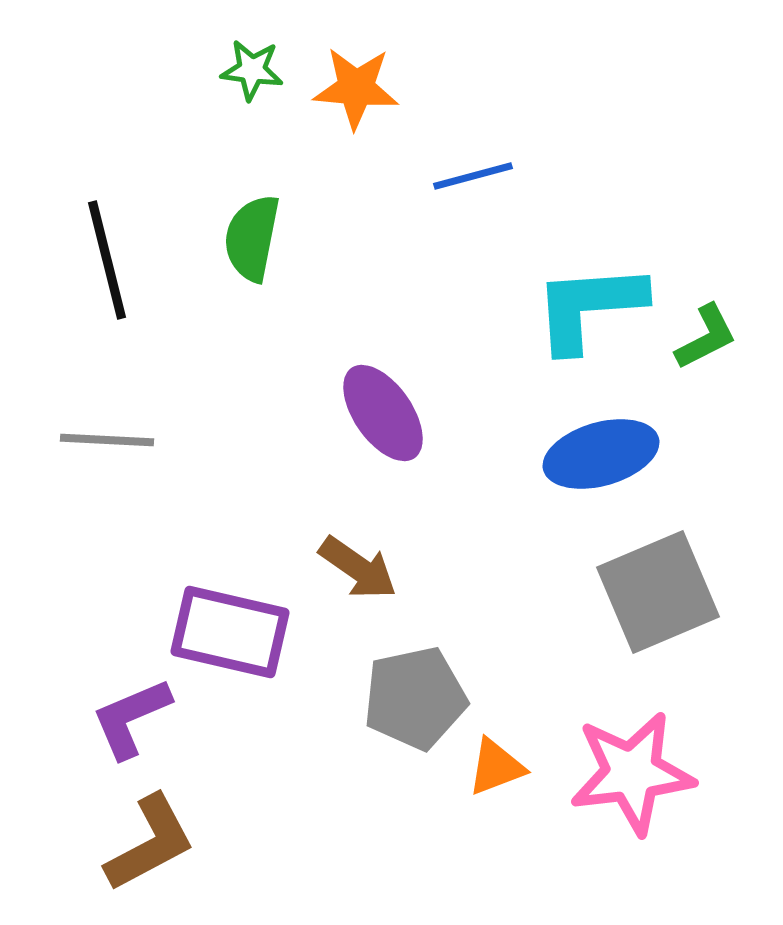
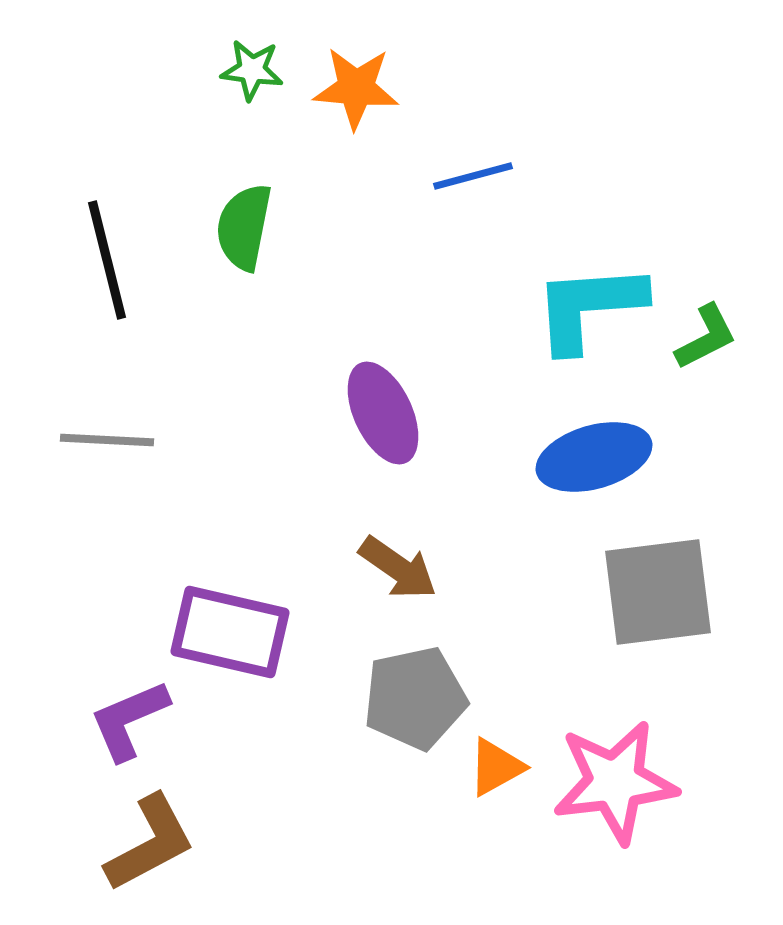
green semicircle: moved 8 px left, 11 px up
purple ellipse: rotated 10 degrees clockwise
blue ellipse: moved 7 px left, 3 px down
brown arrow: moved 40 px right
gray square: rotated 16 degrees clockwise
purple L-shape: moved 2 px left, 2 px down
orange triangle: rotated 8 degrees counterclockwise
pink star: moved 17 px left, 9 px down
